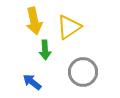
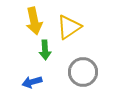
blue arrow: rotated 54 degrees counterclockwise
